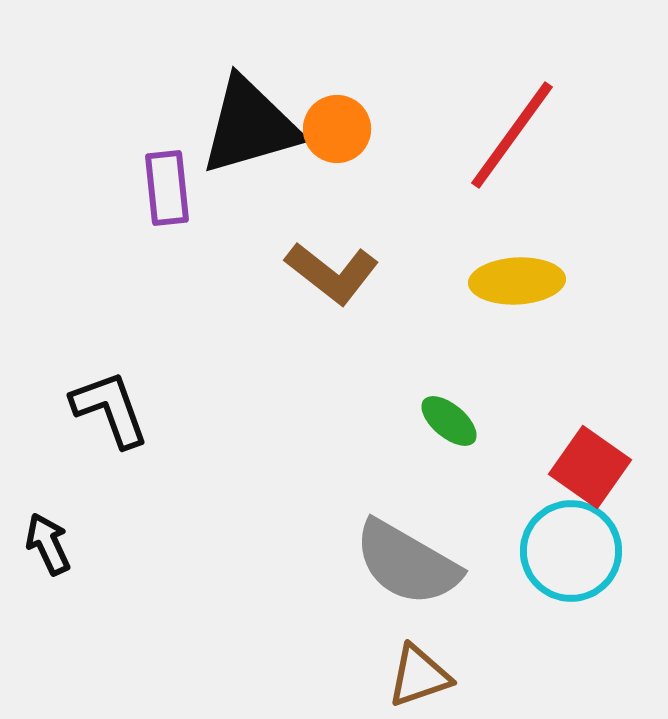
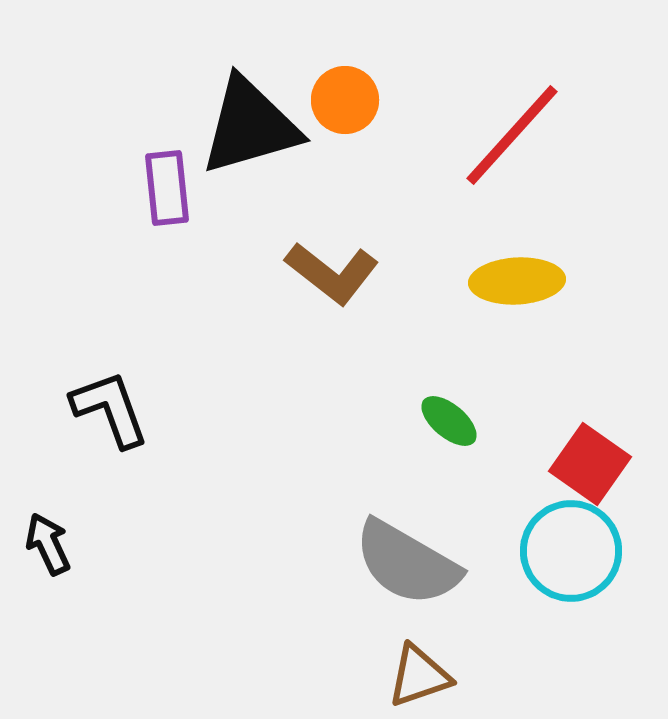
orange circle: moved 8 px right, 29 px up
red line: rotated 6 degrees clockwise
red square: moved 3 px up
